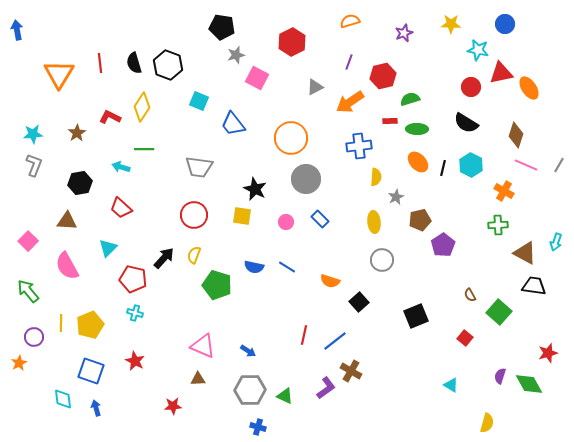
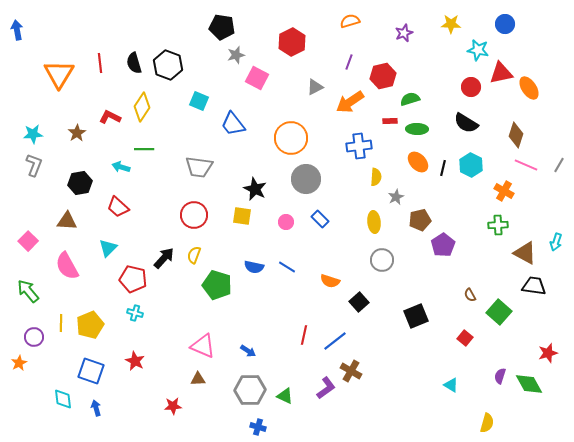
red trapezoid at (121, 208): moved 3 px left, 1 px up
